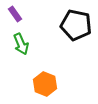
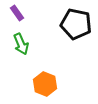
purple rectangle: moved 2 px right, 1 px up
black pentagon: moved 1 px up
